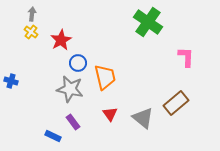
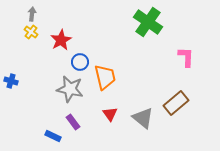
blue circle: moved 2 px right, 1 px up
